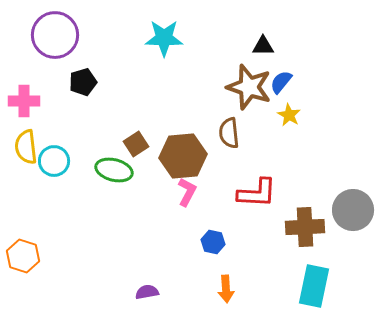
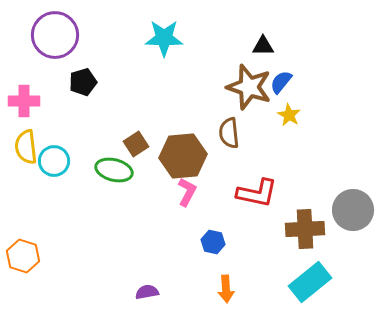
red L-shape: rotated 9 degrees clockwise
brown cross: moved 2 px down
cyan rectangle: moved 4 px left, 4 px up; rotated 39 degrees clockwise
